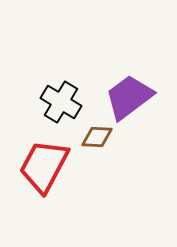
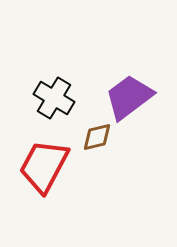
black cross: moved 7 px left, 4 px up
brown diamond: rotated 16 degrees counterclockwise
